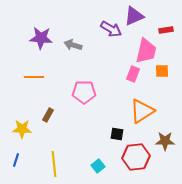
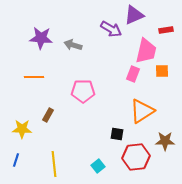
purple triangle: moved 1 px up
pink pentagon: moved 1 px left, 1 px up
